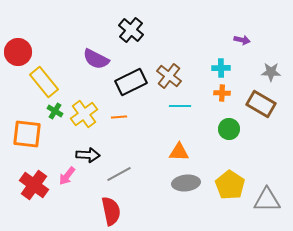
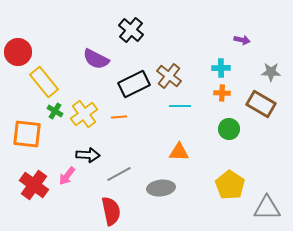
black rectangle: moved 3 px right, 2 px down
gray ellipse: moved 25 px left, 5 px down
gray triangle: moved 8 px down
